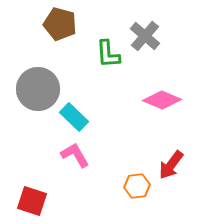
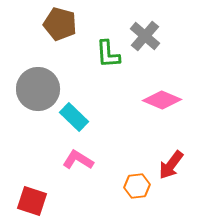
pink L-shape: moved 3 px right, 5 px down; rotated 28 degrees counterclockwise
